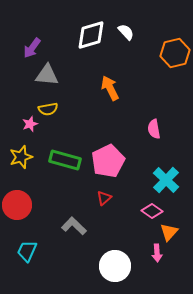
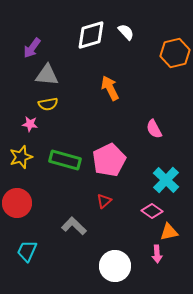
yellow semicircle: moved 5 px up
pink star: rotated 28 degrees clockwise
pink semicircle: rotated 18 degrees counterclockwise
pink pentagon: moved 1 px right, 1 px up
red triangle: moved 3 px down
red circle: moved 2 px up
orange triangle: rotated 36 degrees clockwise
pink arrow: moved 1 px down
